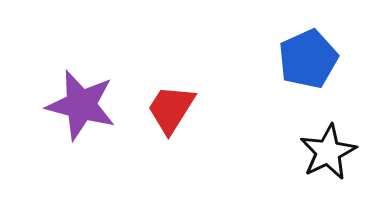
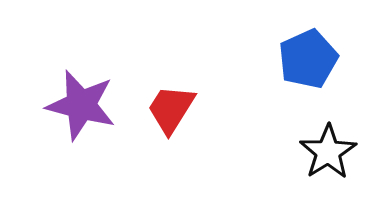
black star: rotated 6 degrees counterclockwise
